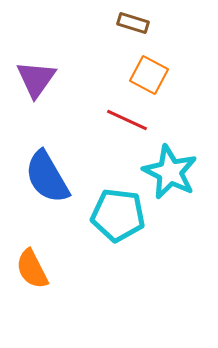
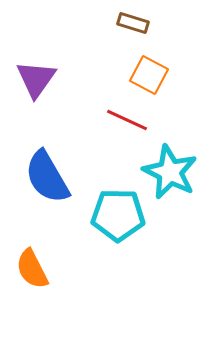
cyan pentagon: rotated 6 degrees counterclockwise
